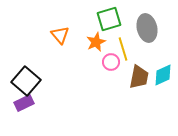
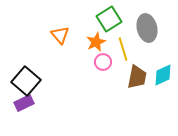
green square: rotated 15 degrees counterclockwise
pink circle: moved 8 px left
brown trapezoid: moved 2 px left
